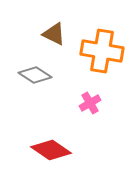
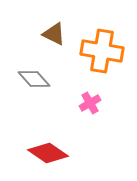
gray diamond: moved 1 px left, 4 px down; rotated 16 degrees clockwise
red diamond: moved 3 px left, 3 px down
